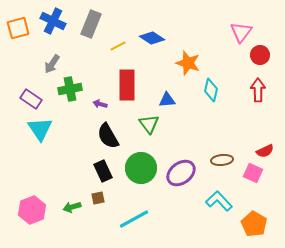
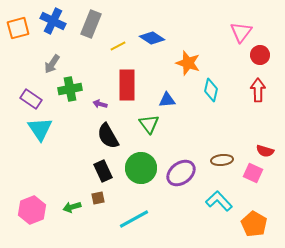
red semicircle: rotated 42 degrees clockwise
